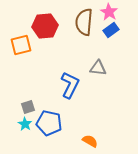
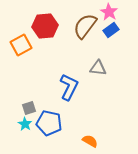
brown semicircle: moved 1 px right, 4 px down; rotated 32 degrees clockwise
orange square: rotated 15 degrees counterclockwise
blue L-shape: moved 1 px left, 2 px down
gray square: moved 1 px right, 1 px down
